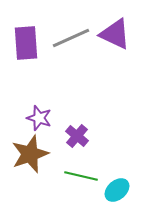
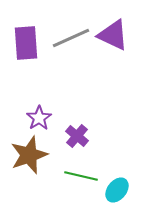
purple triangle: moved 2 px left, 1 px down
purple star: rotated 20 degrees clockwise
brown star: moved 1 px left, 1 px down
cyan ellipse: rotated 10 degrees counterclockwise
